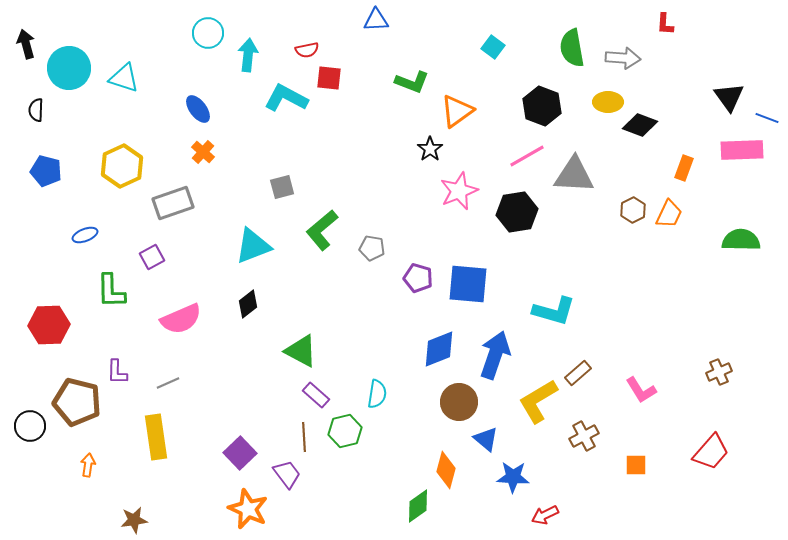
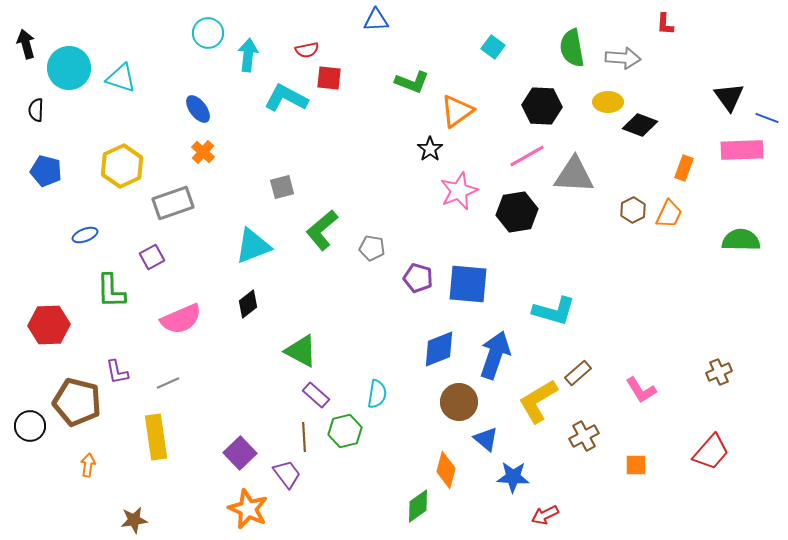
cyan triangle at (124, 78): moved 3 px left
black hexagon at (542, 106): rotated 18 degrees counterclockwise
purple L-shape at (117, 372): rotated 12 degrees counterclockwise
